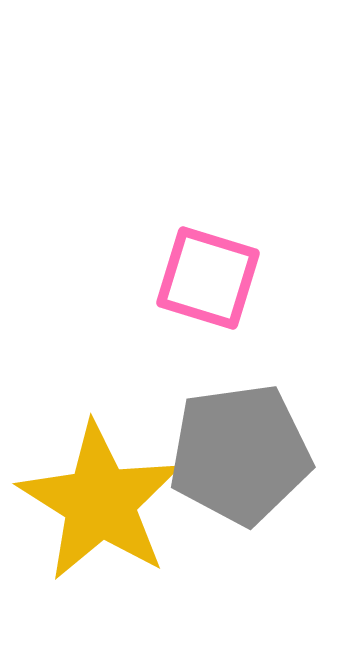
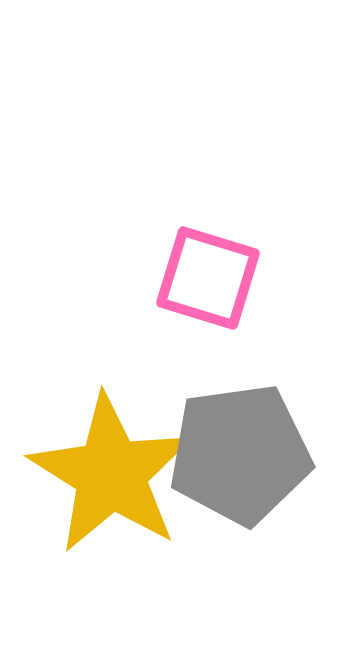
yellow star: moved 11 px right, 28 px up
